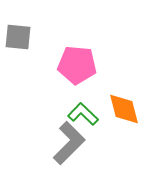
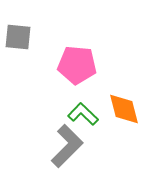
gray L-shape: moved 2 px left, 3 px down
